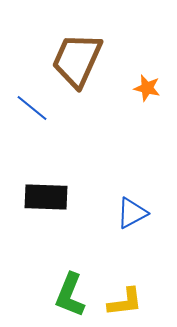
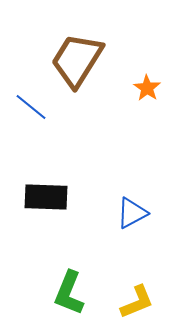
brown trapezoid: rotated 8 degrees clockwise
orange star: rotated 20 degrees clockwise
blue line: moved 1 px left, 1 px up
green L-shape: moved 1 px left, 2 px up
yellow L-shape: moved 12 px right; rotated 15 degrees counterclockwise
